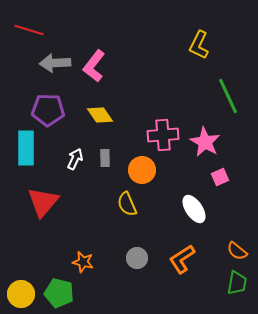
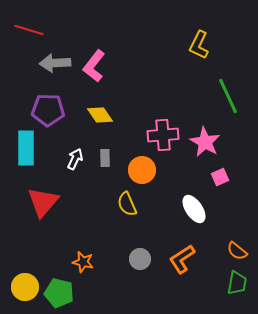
gray circle: moved 3 px right, 1 px down
yellow circle: moved 4 px right, 7 px up
